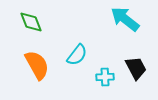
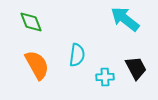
cyan semicircle: rotated 30 degrees counterclockwise
